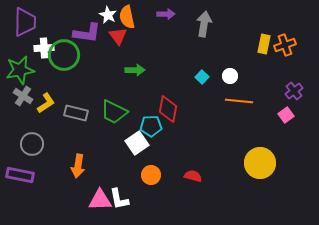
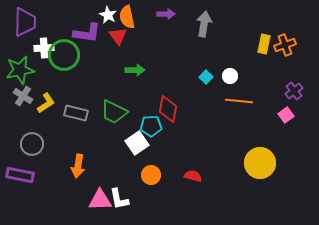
cyan square: moved 4 px right
